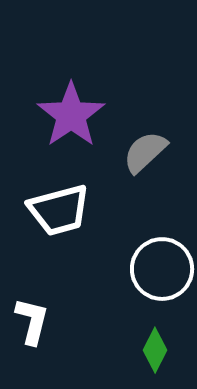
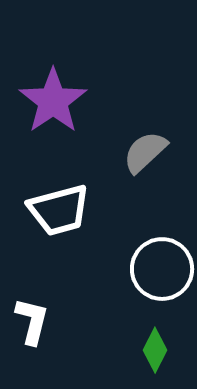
purple star: moved 18 px left, 14 px up
